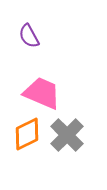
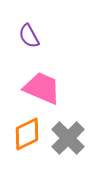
pink trapezoid: moved 5 px up
gray cross: moved 1 px right, 3 px down
